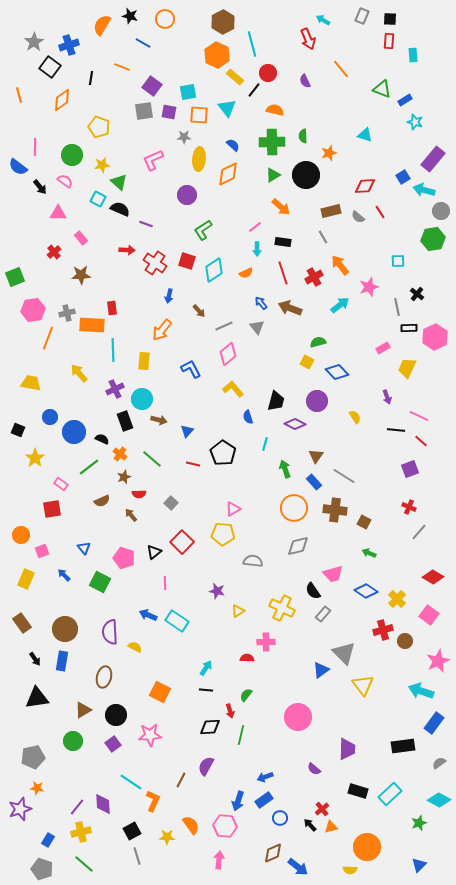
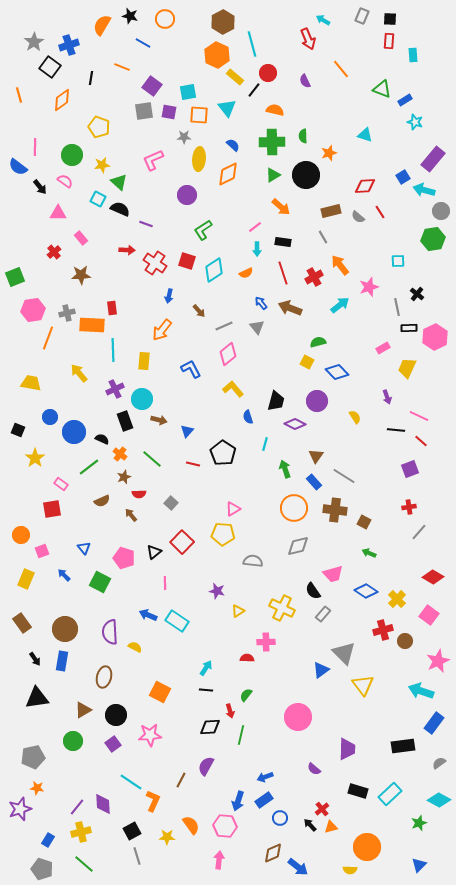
red cross at (409, 507): rotated 32 degrees counterclockwise
